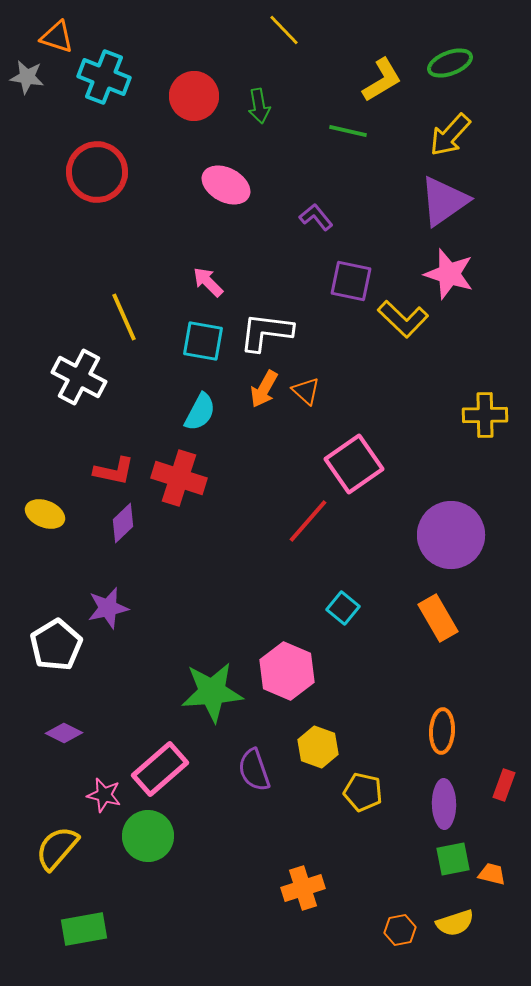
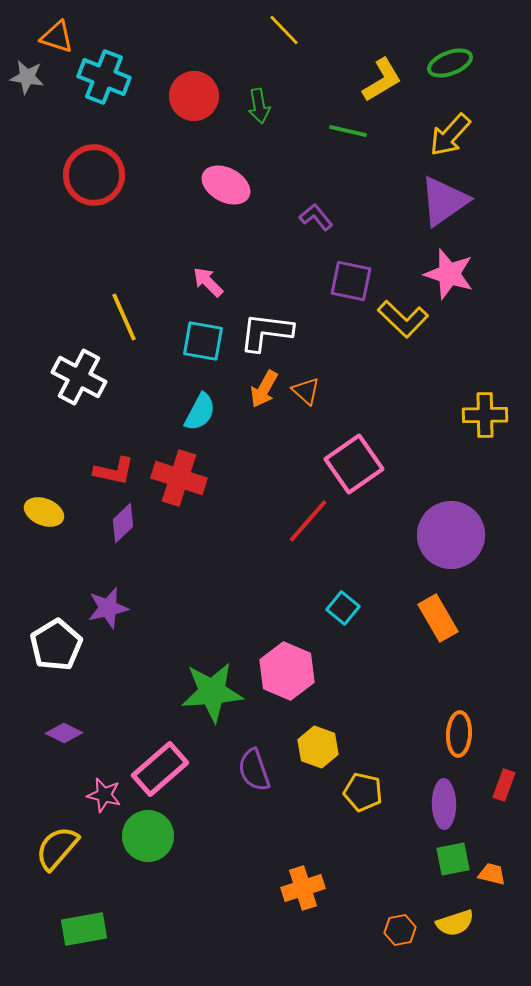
red circle at (97, 172): moved 3 px left, 3 px down
yellow ellipse at (45, 514): moved 1 px left, 2 px up
orange ellipse at (442, 731): moved 17 px right, 3 px down
